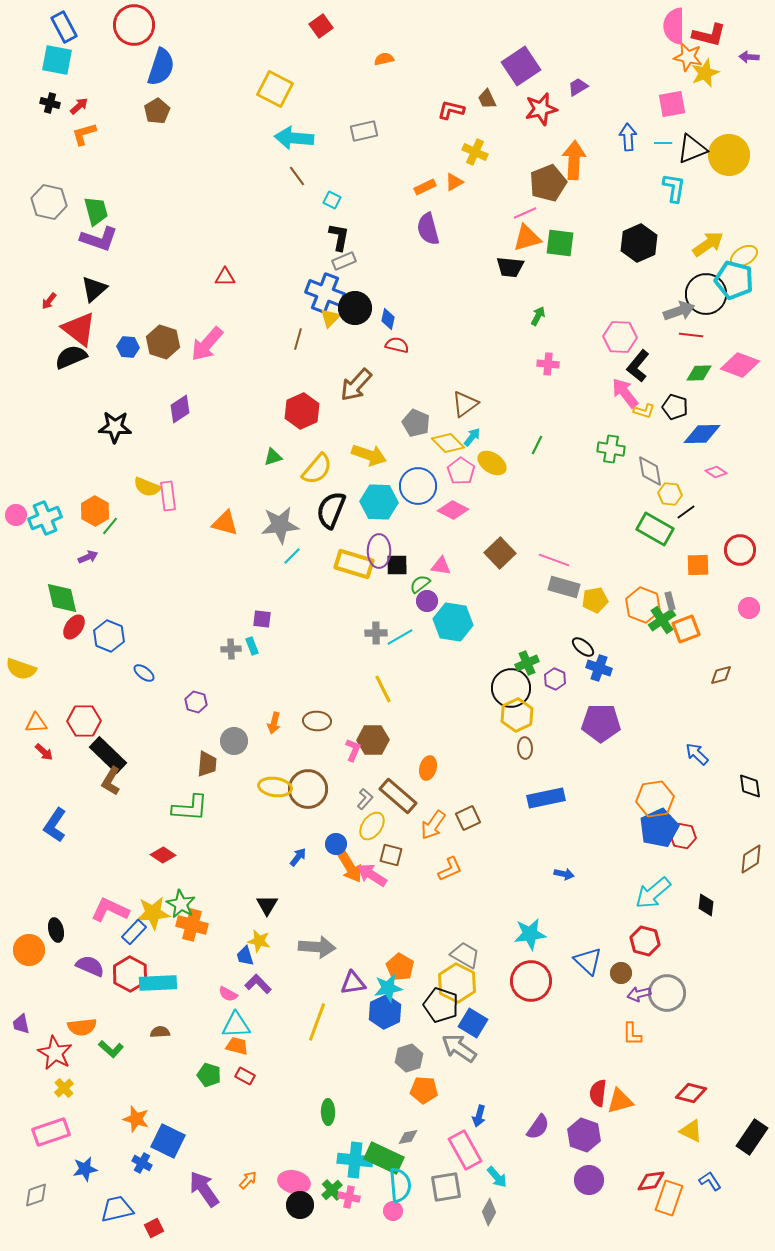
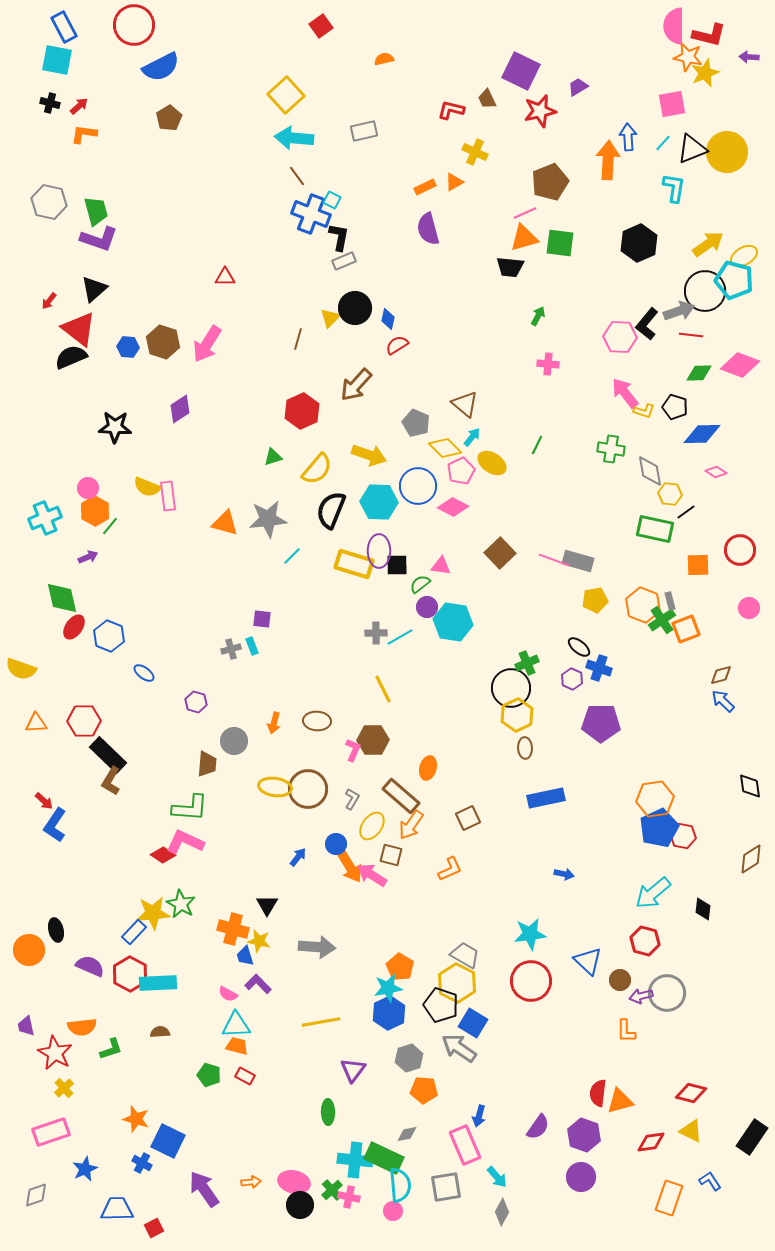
purple square at (521, 66): moved 5 px down; rotated 30 degrees counterclockwise
blue semicircle at (161, 67): rotated 45 degrees clockwise
yellow square at (275, 89): moved 11 px right, 6 px down; rotated 21 degrees clockwise
red star at (541, 109): moved 1 px left, 2 px down
brown pentagon at (157, 111): moved 12 px right, 7 px down
orange L-shape at (84, 134): rotated 24 degrees clockwise
cyan line at (663, 143): rotated 48 degrees counterclockwise
yellow circle at (729, 155): moved 2 px left, 3 px up
orange arrow at (574, 160): moved 34 px right
brown pentagon at (548, 183): moved 2 px right, 1 px up
orange triangle at (527, 238): moved 3 px left
blue cross at (325, 293): moved 14 px left, 79 px up
black circle at (706, 294): moved 1 px left, 3 px up
pink arrow at (207, 344): rotated 9 degrees counterclockwise
red semicircle at (397, 345): rotated 45 degrees counterclockwise
black L-shape at (638, 366): moved 9 px right, 42 px up
brown triangle at (465, 404): rotated 44 degrees counterclockwise
yellow diamond at (448, 443): moved 3 px left, 5 px down
pink pentagon at (461, 471): rotated 12 degrees clockwise
pink diamond at (453, 510): moved 3 px up
pink circle at (16, 515): moved 72 px right, 27 px up
gray star at (280, 525): moved 12 px left, 6 px up
green rectangle at (655, 529): rotated 18 degrees counterclockwise
gray rectangle at (564, 587): moved 14 px right, 26 px up
purple circle at (427, 601): moved 6 px down
black ellipse at (583, 647): moved 4 px left
gray cross at (231, 649): rotated 12 degrees counterclockwise
purple hexagon at (555, 679): moved 17 px right
red arrow at (44, 752): moved 49 px down
blue arrow at (697, 754): moved 26 px right, 53 px up
brown rectangle at (398, 796): moved 3 px right
gray L-shape at (365, 799): moved 13 px left; rotated 10 degrees counterclockwise
orange arrow at (433, 825): moved 22 px left
black diamond at (706, 905): moved 3 px left, 4 px down
pink L-shape at (110, 910): moved 75 px right, 68 px up
orange cross at (192, 925): moved 41 px right, 4 px down
brown circle at (621, 973): moved 1 px left, 7 px down
purple triangle at (353, 983): moved 87 px down; rotated 44 degrees counterclockwise
purple arrow at (639, 994): moved 2 px right, 2 px down
blue hexagon at (385, 1012): moved 4 px right, 1 px down
yellow line at (317, 1022): moved 4 px right; rotated 60 degrees clockwise
purple trapezoid at (21, 1024): moved 5 px right, 2 px down
orange L-shape at (632, 1034): moved 6 px left, 3 px up
green L-shape at (111, 1049): rotated 60 degrees counterclockwise
gray diamond at (408, 1137): moved 1 px left, 3 px up
pink rectangle at (465, 1150): moved 5 px up; rotated 6 degrees clockwise
blue star at (85, 1169): rotated 15 degrees counterclockwise
orange arrow at (248, 1180): moved 3 px right, 2 px down; rotated 42 degrees clockwise
purple circle at (589, 1180): moved 8 px left, 3 px up
red diamond at (651, 1181): moved 39 px up
blue trapezoid at (117, 1209): rotated 12 degrees clockwise
gray diamond at (489, 1212): moved 13 px right
